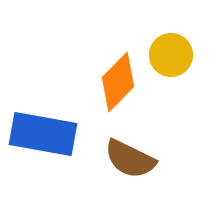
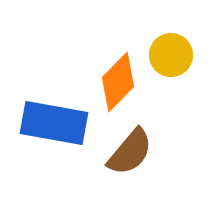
blue rectangle: moved 11 px right, 11 px up
brown semicircle: moved 7 px up; rotated 76 degrees counterclockwise
